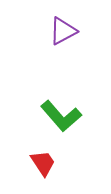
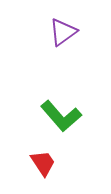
purple triangle: moved 1 px down; rotated 8 degrees counterclockwise
